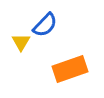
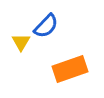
blue semicircle: moved 1 px right, 1 px down
